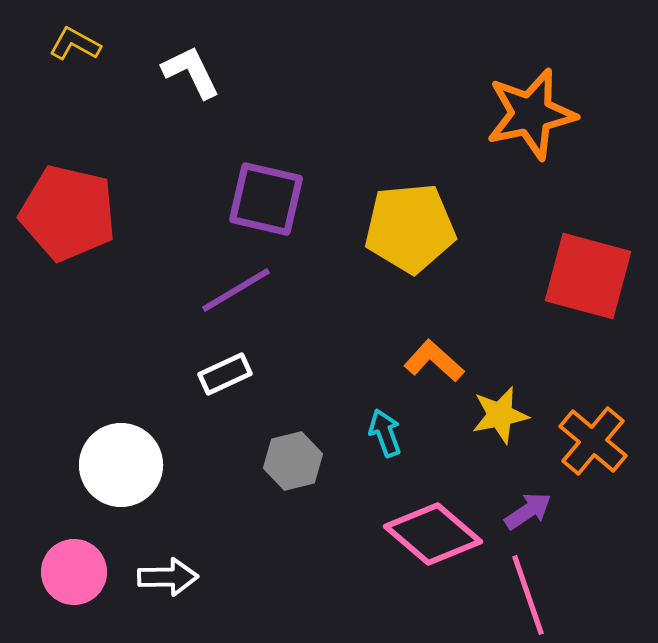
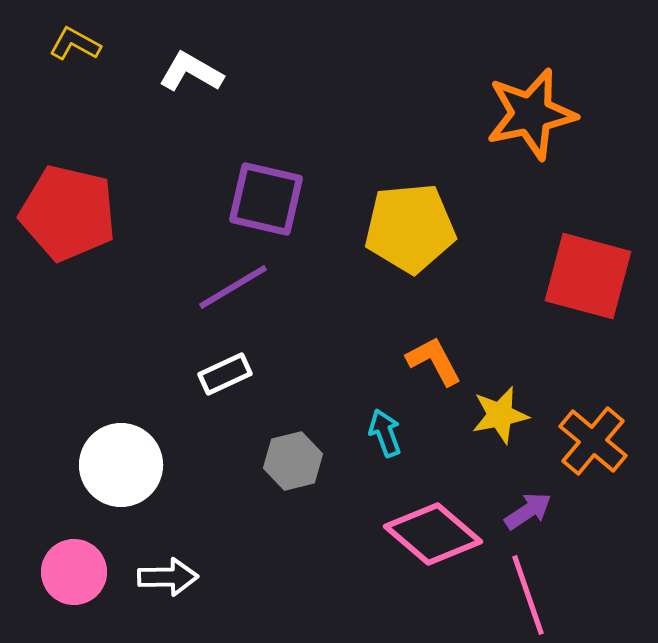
white L-shape: rotated 34 degrees counterclockwise
purple line: moved 3 px left, 3 px up
orange L-shape: rotated 20 degrees clockwise
